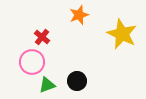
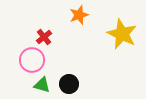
red cross: moved 2 px right; rotated 14 degrees clockwise
pink circle: moved 2 px up
black circle: moved 8 px left, 3 px down
green triangle: moved 5 px left; rotated 36 degrees clockwise
